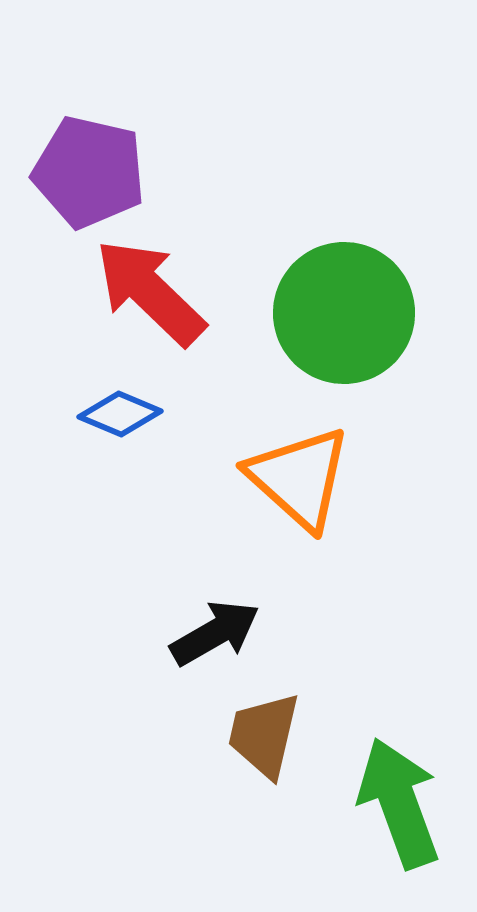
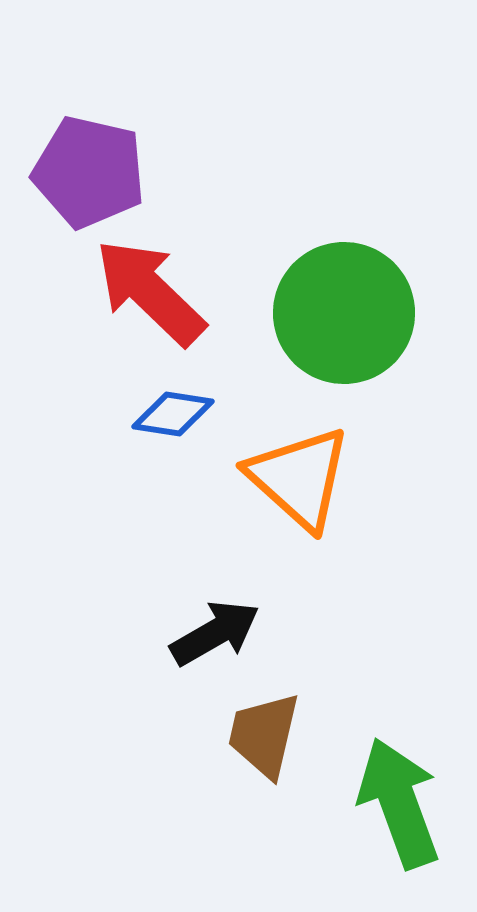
blue diamond: moved 53 px right; rotated 14 degrees counterclockwise
